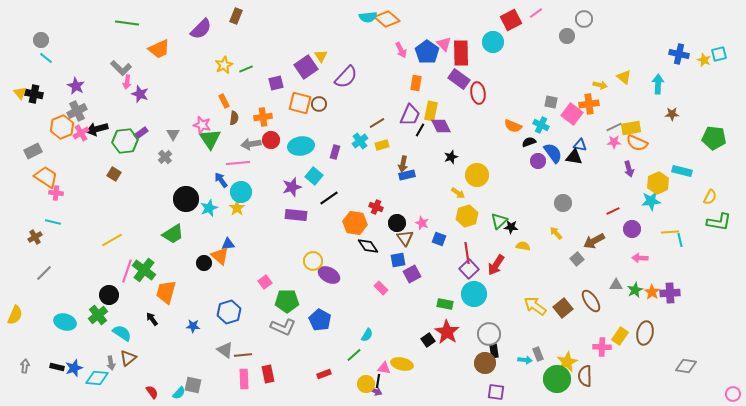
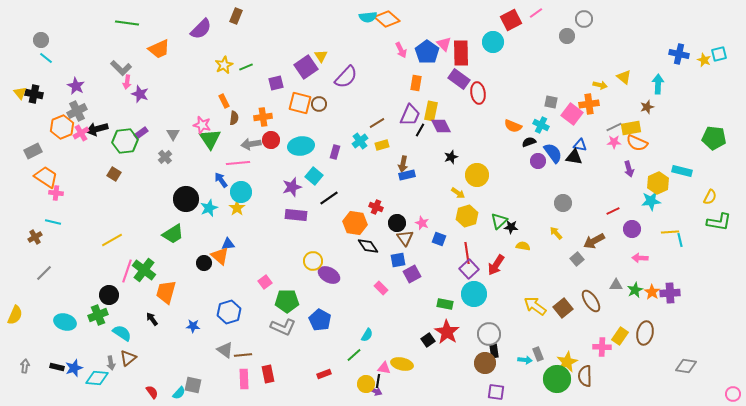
green line at (246, 69): moved 2 px up
brown star at (672, 114): moved 25 px left, 7 px up; rotated 16 degrees counterclockwise
green cross at (98, 315): rotated 18 degrees clockwise
